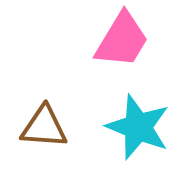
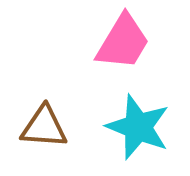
pink trapezoid: moved 1 px right, 2 px down
